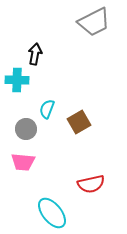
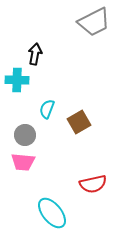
gray circle: moved 1 px left, 6 px down
red semicircle: moved 2 px right
